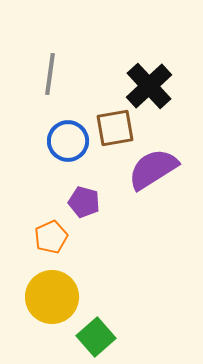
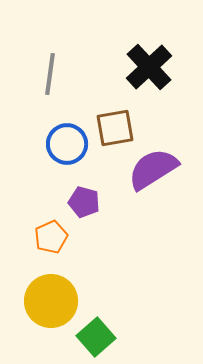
black cross: moved 19 px up
blue circle: moved 1 px left, 3 px down
yellow circle: moved 1 px left, 4 px down
